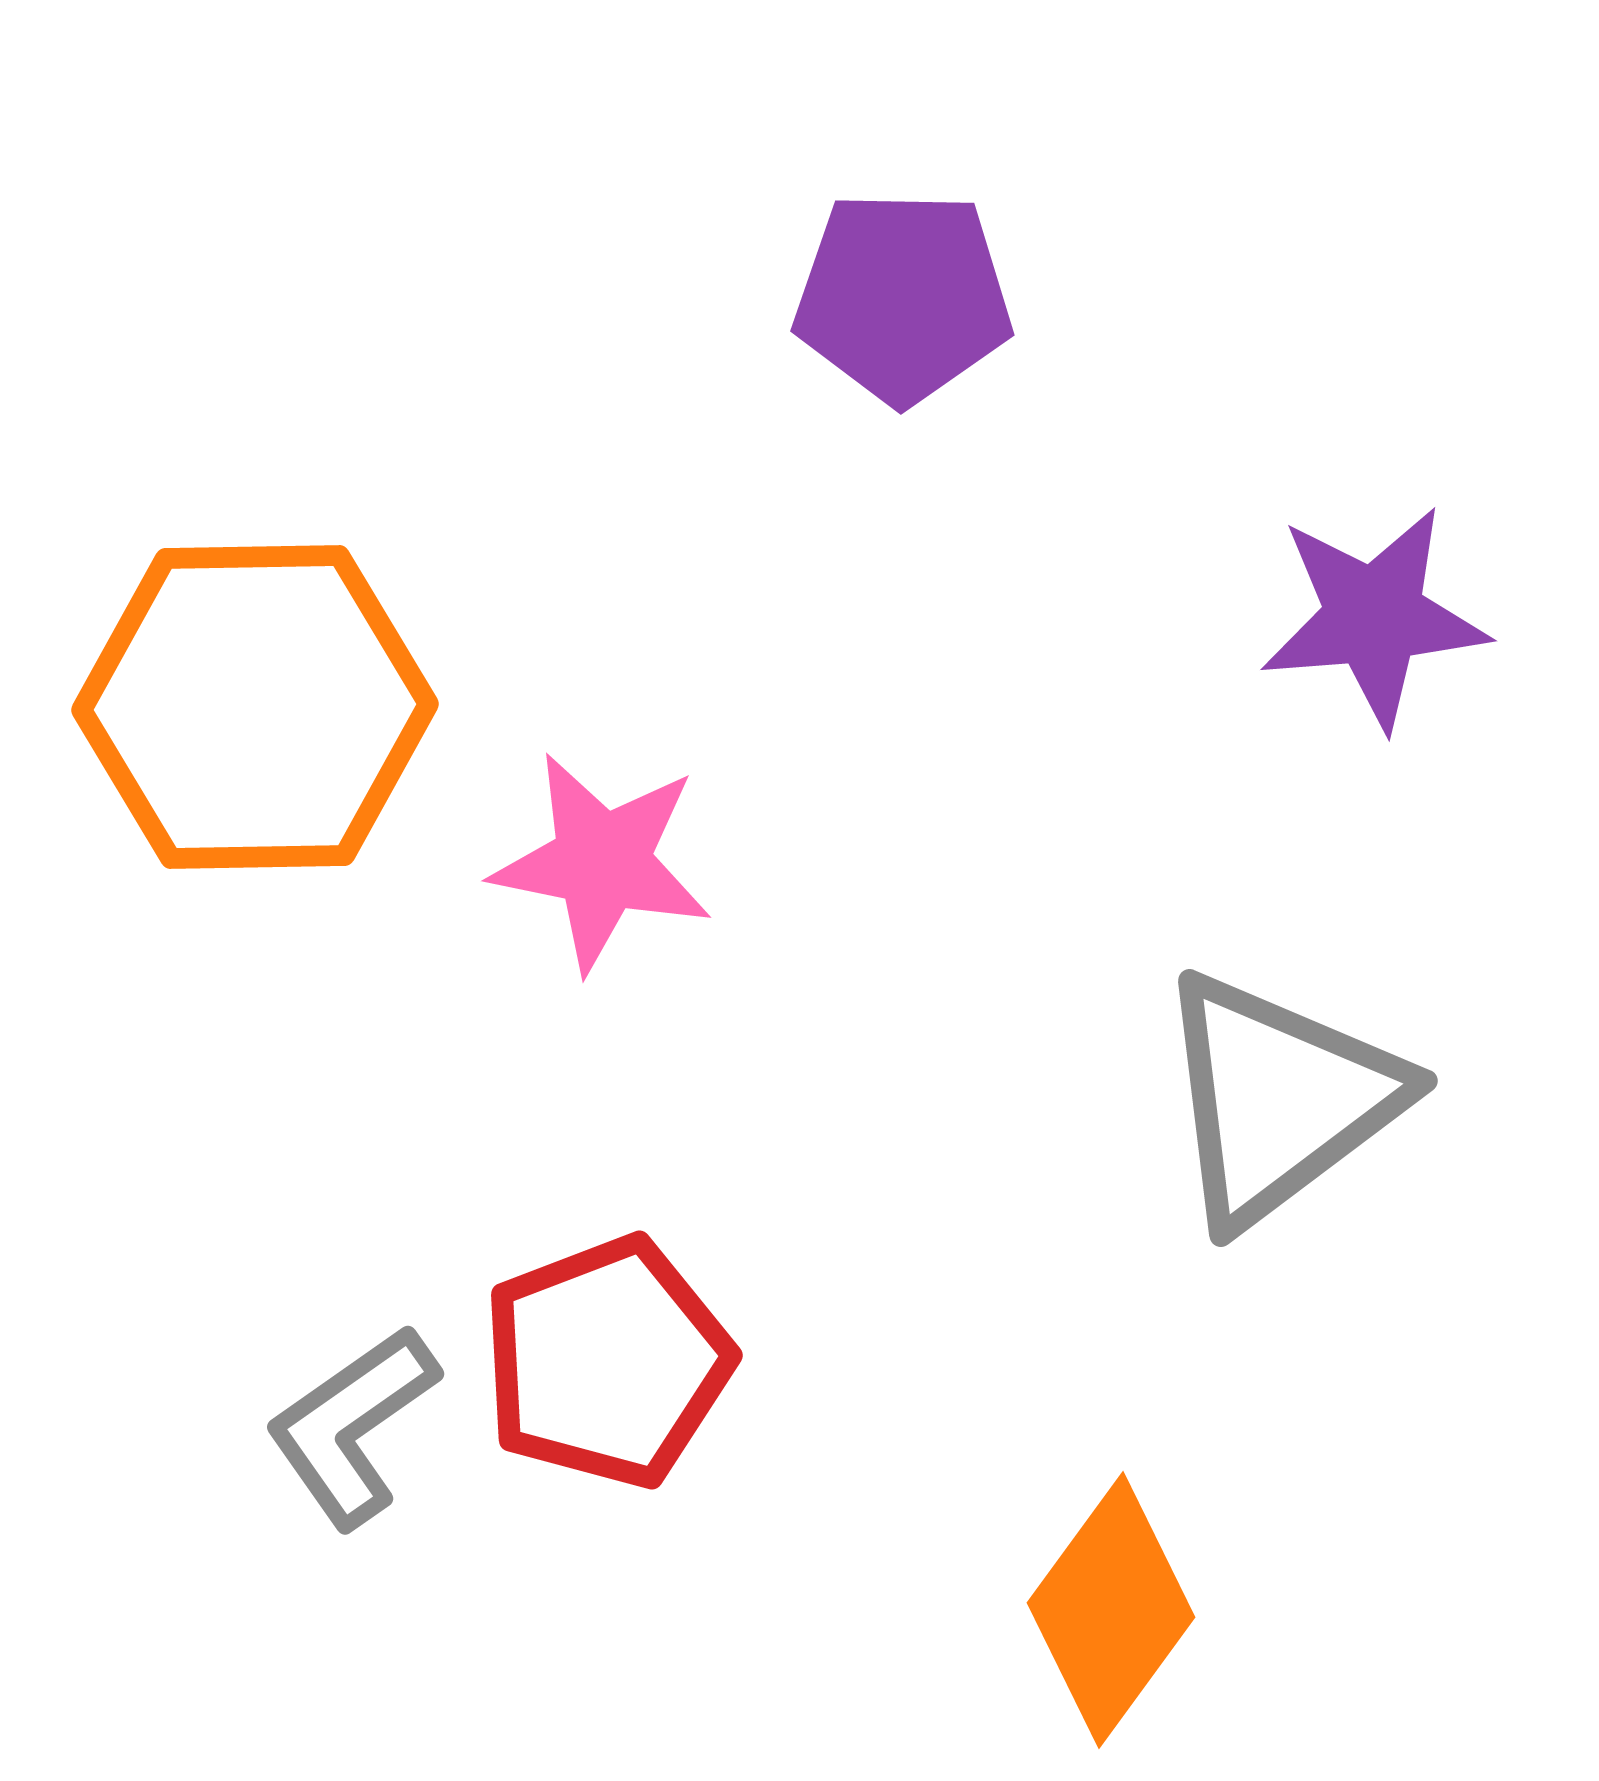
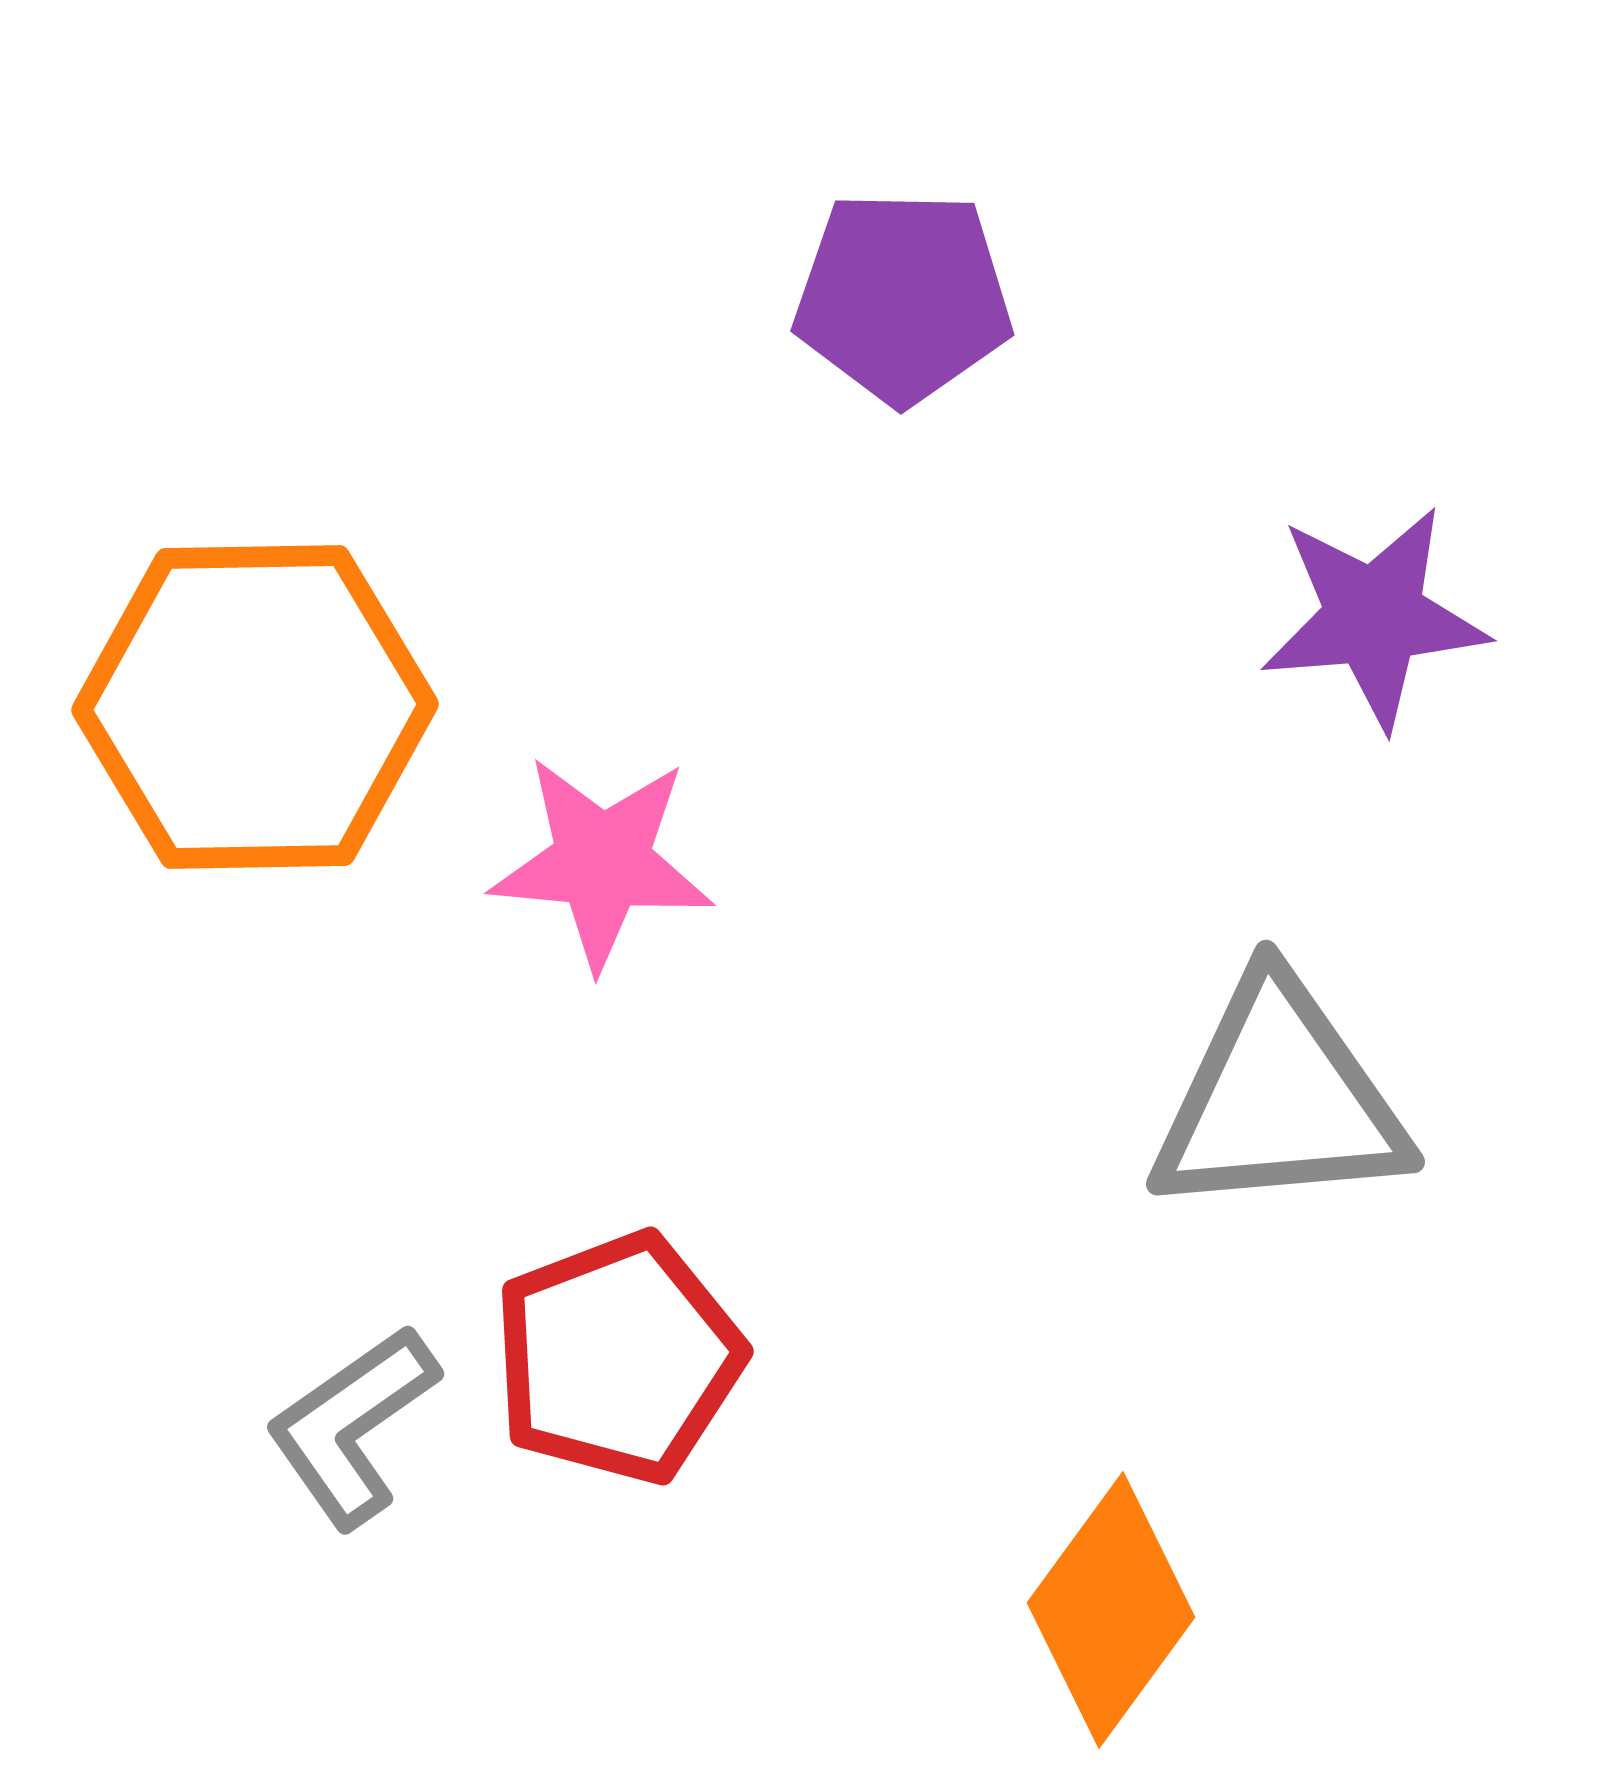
pink star: rotated 6 degrees counterclockwise
gray triangle: rotated 32 degrees clockwise
red pentagon: moved 11 px right, 4 px up
